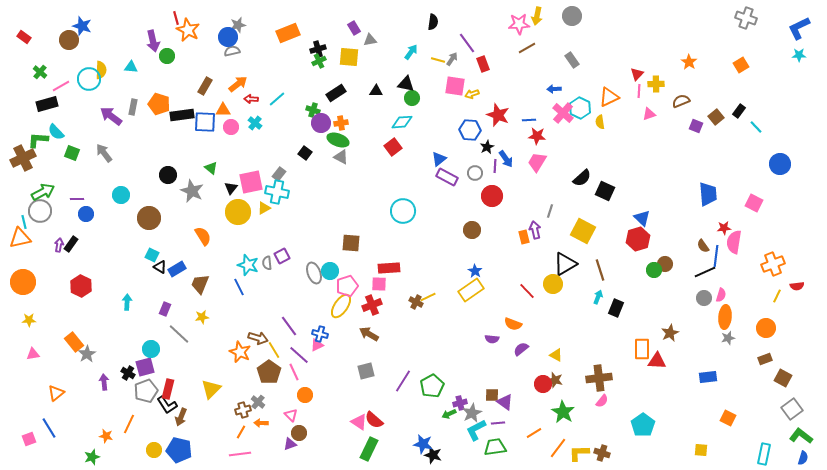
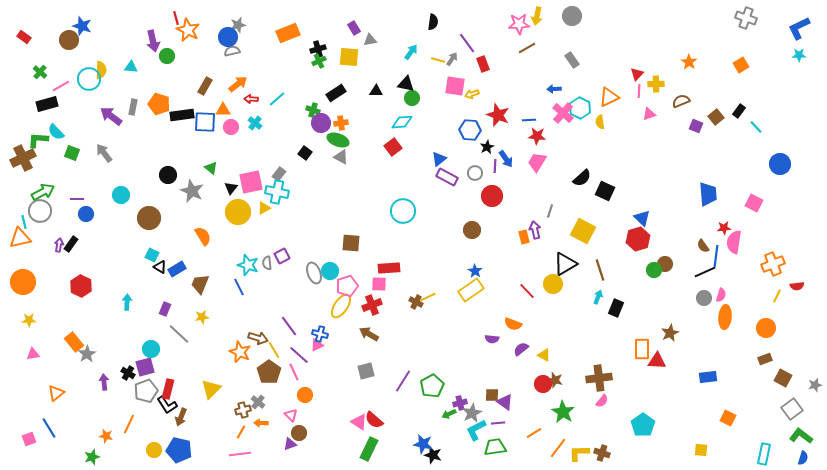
gray star at (728, 338): moved 87 px right, 47 px down
yellow triangle at (556, 355): moved 12 px left
